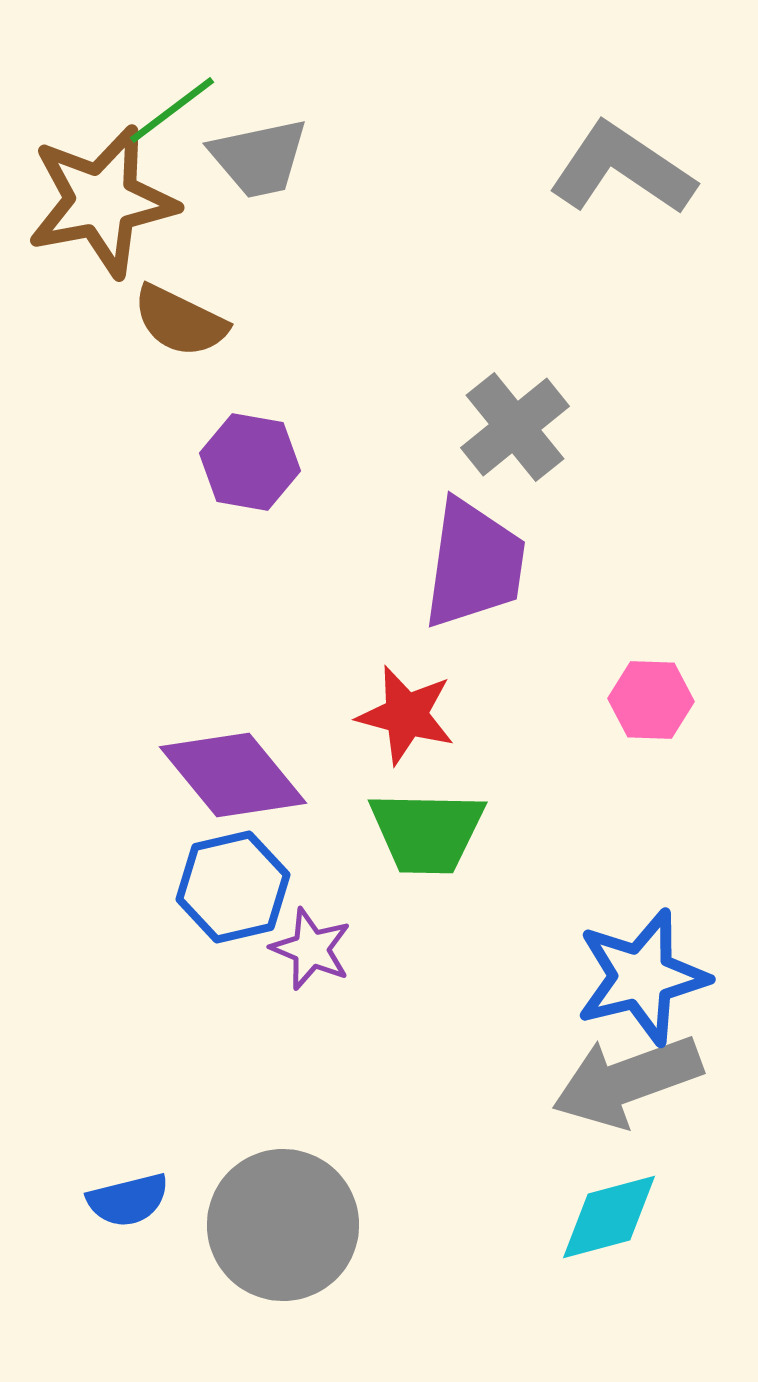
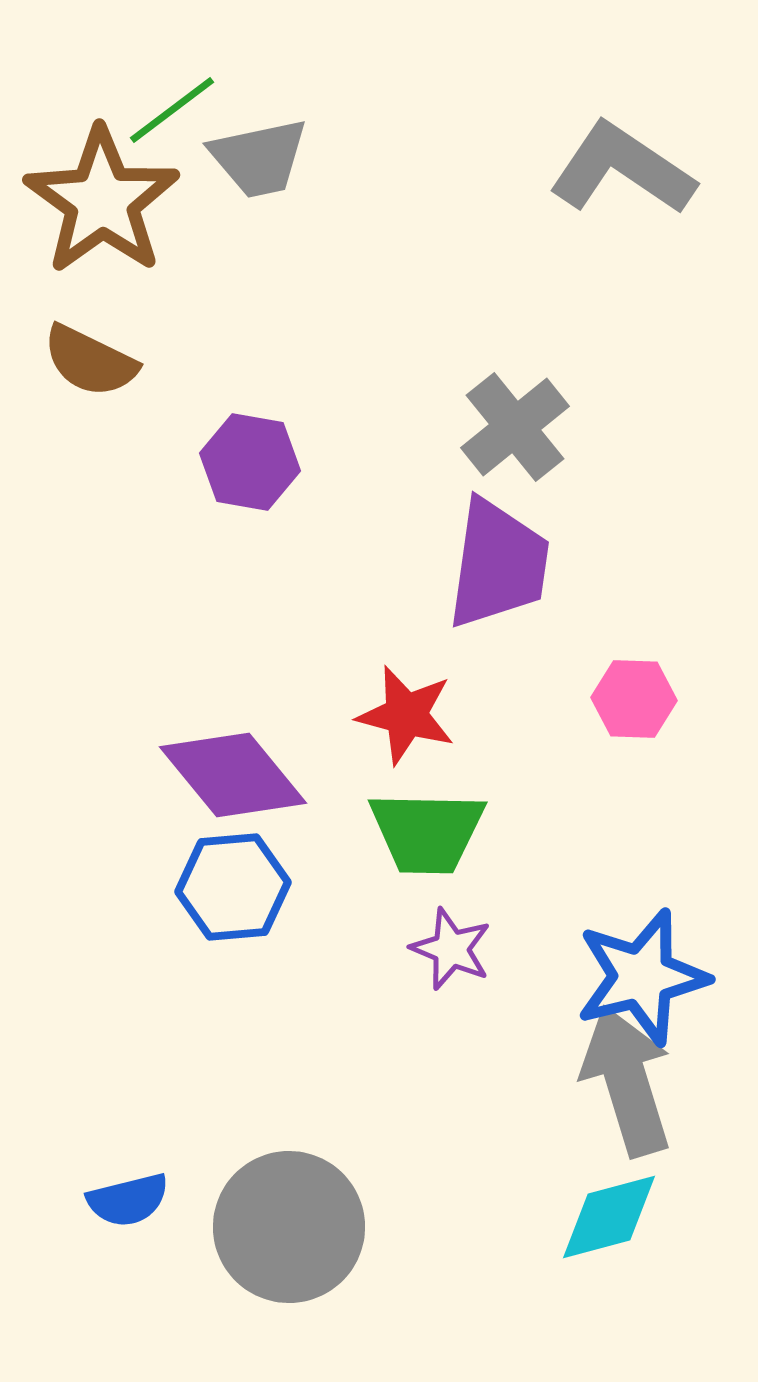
brown star: rotated 25 degrees counterclockwise
brown semicircle: moved 90 px left, 40 px down
purple trapezoid: moved 24 px right
pink hexagon: moved 17 px left, 1 px up
blue hexagon: rotated 8 degrees clockwise
purple star: moved 140 px right
gray arrow: rotated 93 degrees clockwise
gray circle: moved 6 px right, 2 px down
